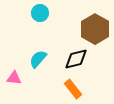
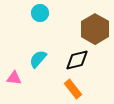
black diamond: moved 1 px right, 1 px down
